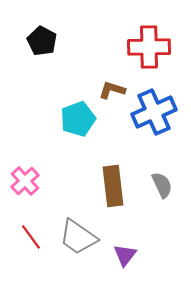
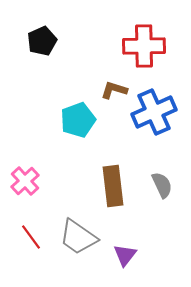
black pentagon: rotated 20 degrees clockwise
red cross: moved 5 px left, 1 px up
brown L-shape: moved 2 px right
cyan pentagon: moved 1 px down
